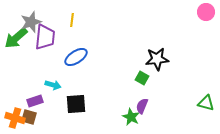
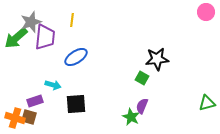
green triangle: moved 1 px right; rotated 30 degrees counterclockwise
